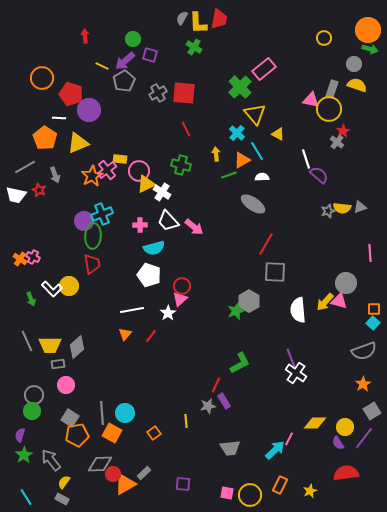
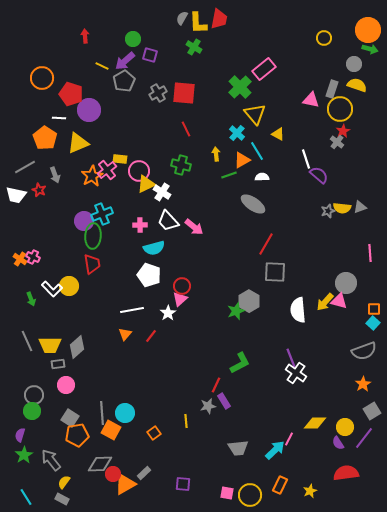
yellow circle at (329, 109): moved 11 px right
orange square at (112, 433): moved 1 px left, 3 px up
gray trapezoid at (230, 448): moved 8 px right
